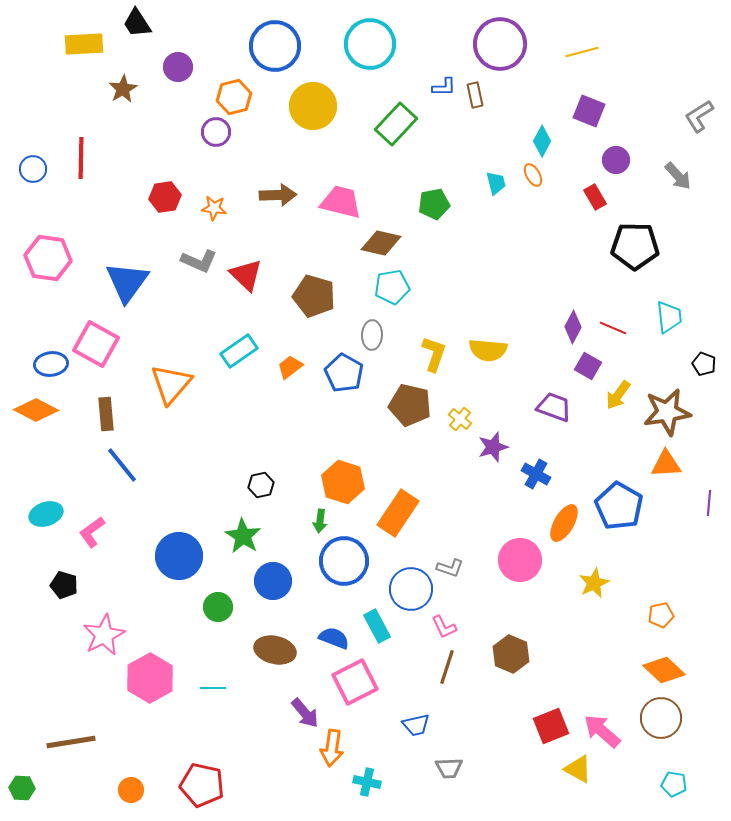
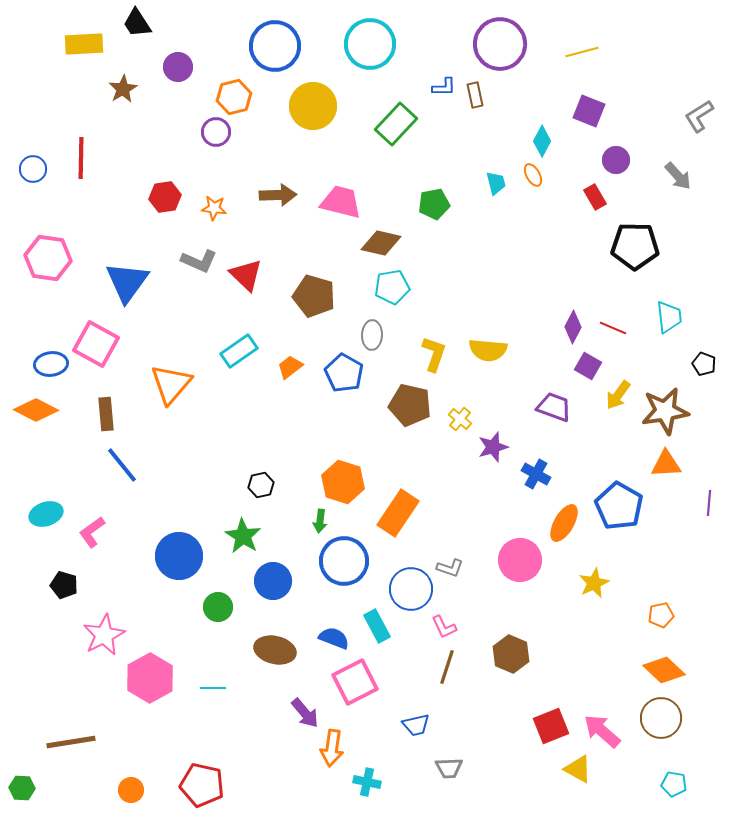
brown star at (667, 412): moved 2 px left, 1 px up
